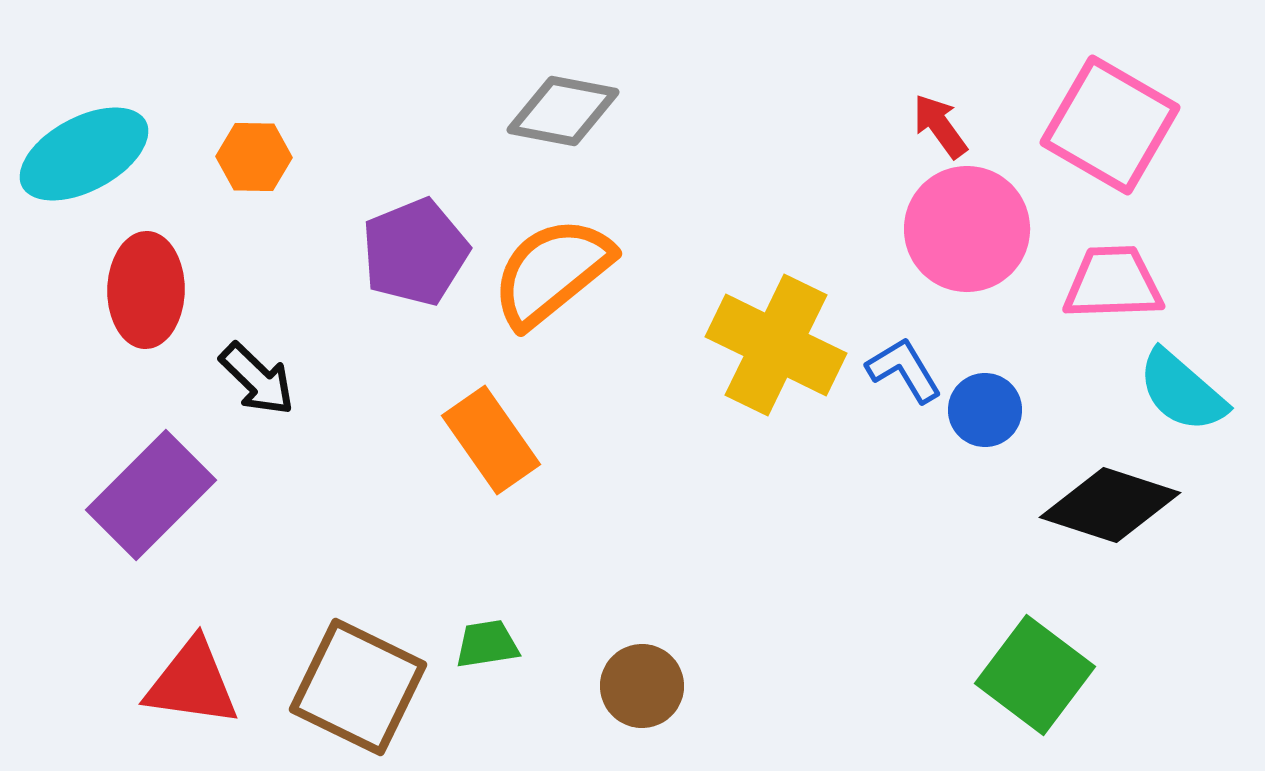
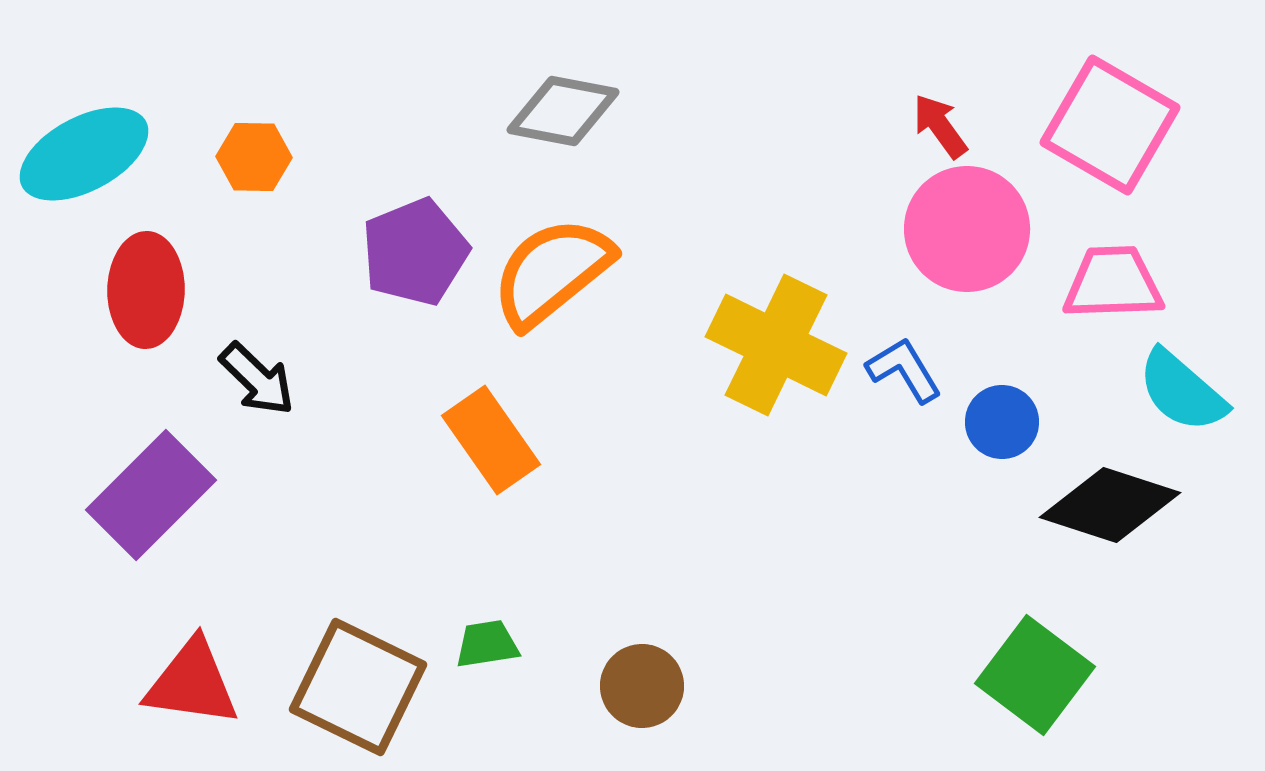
blue circle: moved 17 px right, 12 px down
